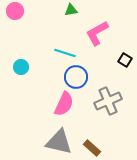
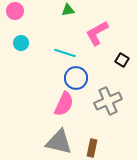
green triangle: moved 3 px left
black square: moved 3 px left
cyan circle: moved 24 px up
blue circle: moved 1 px down
brown rectangle: rotated 60 degrees clockwise
